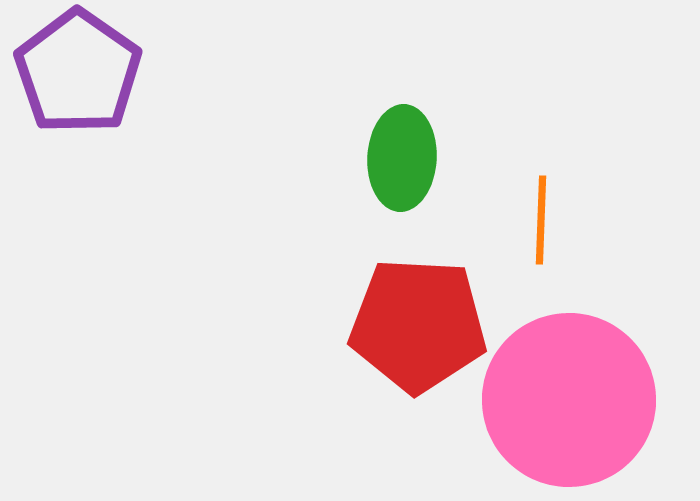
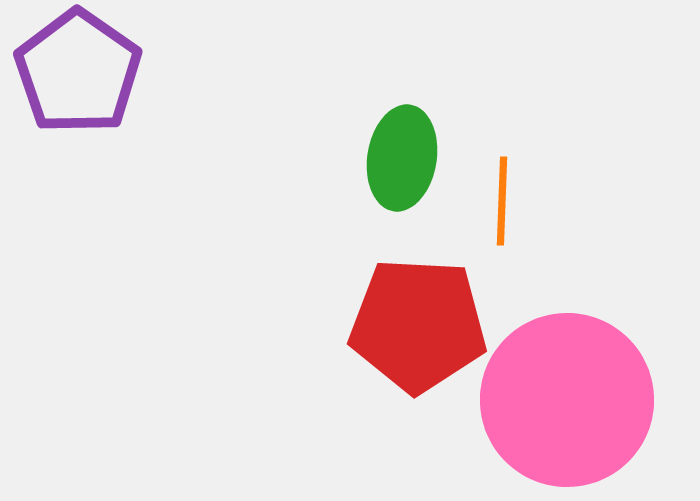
green ellipse: rotated 6 degrees clockwise
orange line: moved 39 px left, 19 px up
pink circle: moved 2 px left
